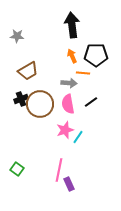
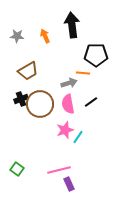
orange arrow: moved 27 px left, 20 px up
gray arrow: rotated 21 degrees counterclockwise
pink line: rotated 65 degrees clockwise
